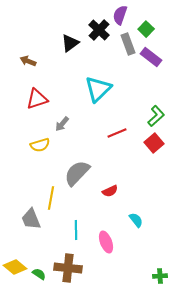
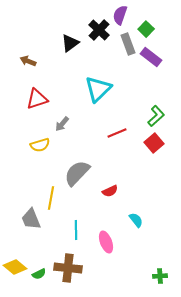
green semicircle: rotated 120 degrees clockwise
